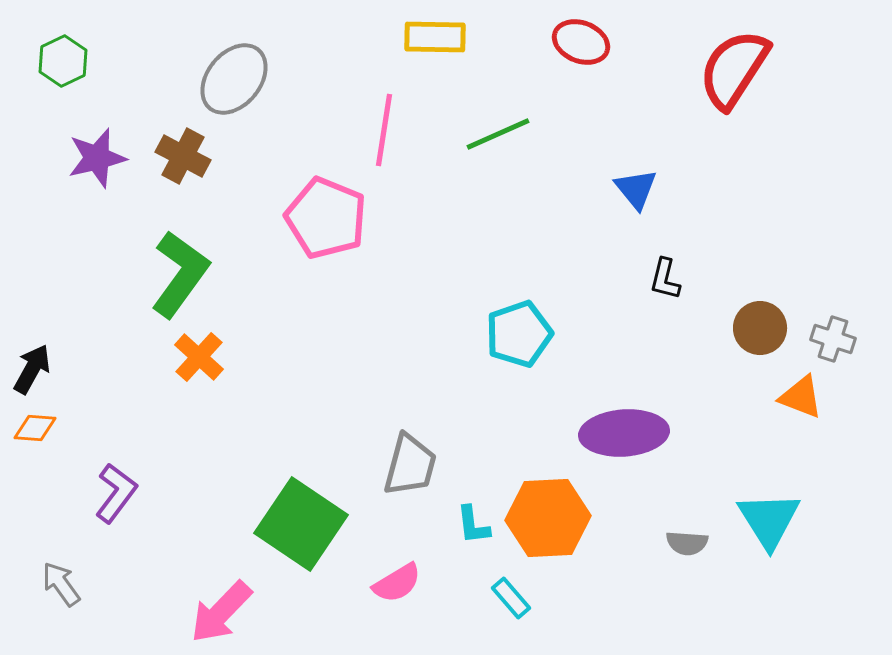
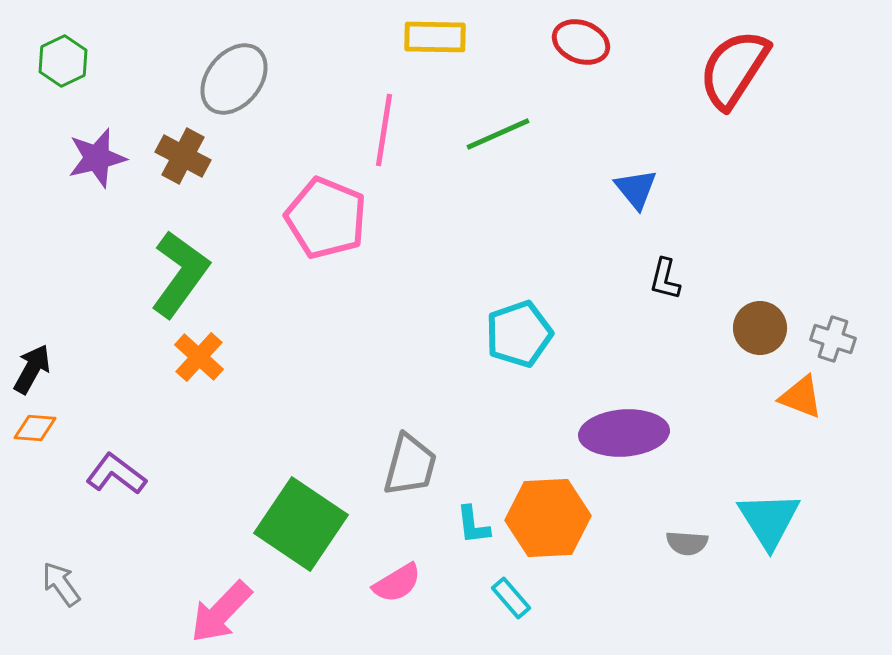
purple L-shape: moved 19 px up; rotated 90 degrees counterclockwise
